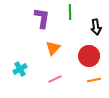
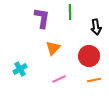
pink line: moved 4 px right
